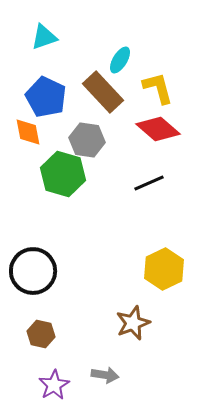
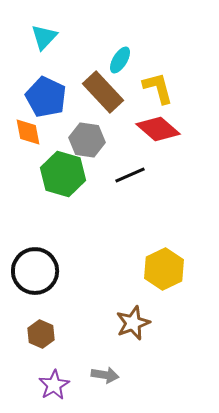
cyan triangle: rotated 28 degrees counterclockwise
black line: moved 19 px left, 8 px up
black circle: moved 2 px right
brown hexagon: rotated 12 degrees clockwise
